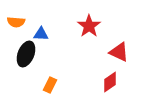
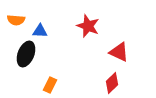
orange semicircle: moved 2 px up
red star: moved 1 px left; rotated 15 degrees counterclockwise
blue triangle: moved 1 px left, 3 px up
red diamond: moved 2 px right, 1 px down; rotated 10 degrees counterclockwise
